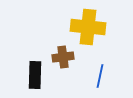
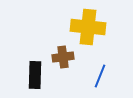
blue line: rotated 10 degrees clockwise
